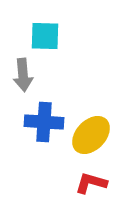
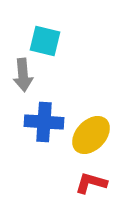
cyan square: moved 5 px down; rotated 12 degrees clockwise
